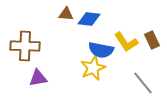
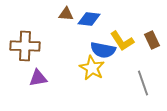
yellow L-shape: moved 4 px left, 1 px up
blue semicircle: moved 2 px right
yellow star: moved 1 px left; rotated 20 degrees counterclockwise
gray line: rotated 20 degrees clockwise
